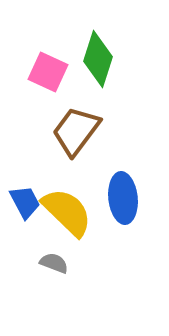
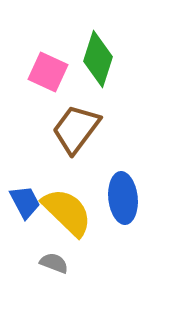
brown trapezoid: moved 2 px up
